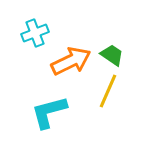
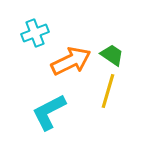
yellow line: rotated 8 degrees counterclockwise
cyan L-shape: rotated 12 degrees counterclockwise
